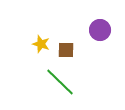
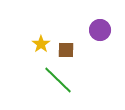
yellow star: rotated 18 degrees clockwise
green line: moved 2 px left, 2 px up
